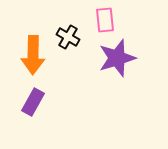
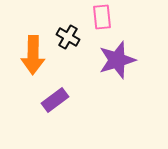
pink rectangle: moved 3 px left, 3 px up
purple star: moved 2 px down
purple rectangle: moved 22 px right, 2 px up; rotated 24 degrees clockwise
